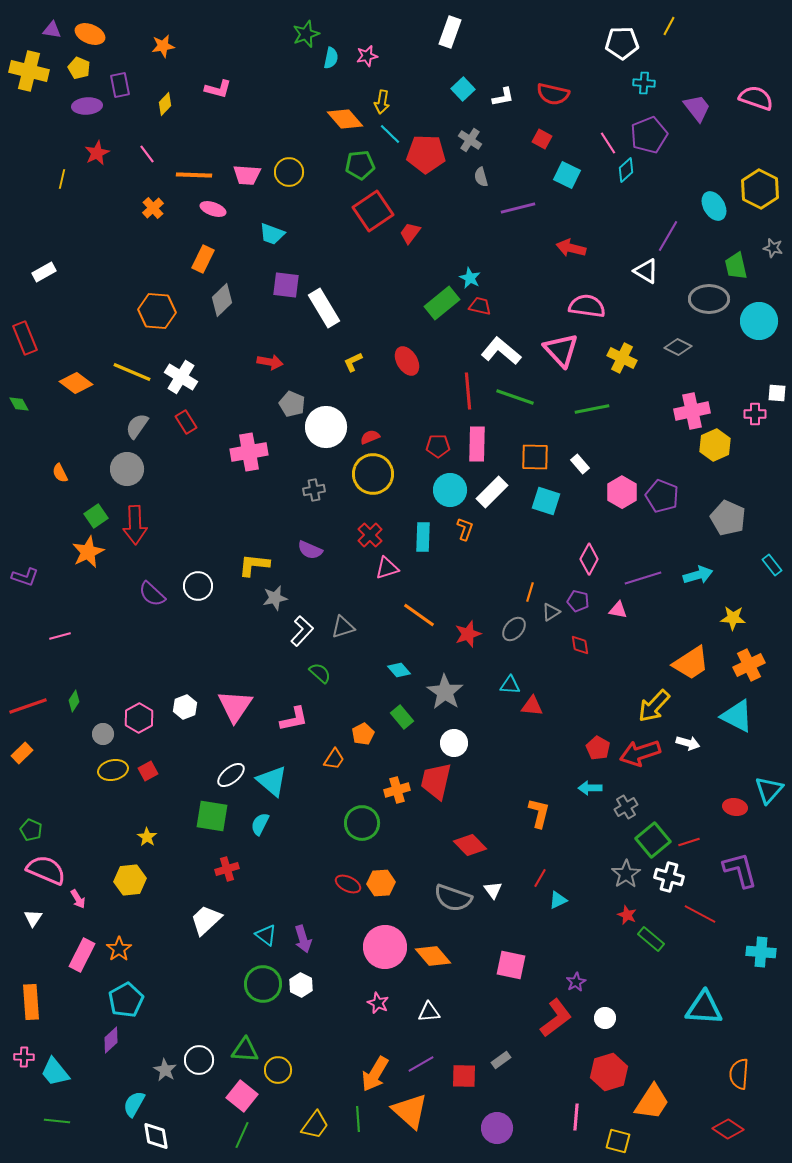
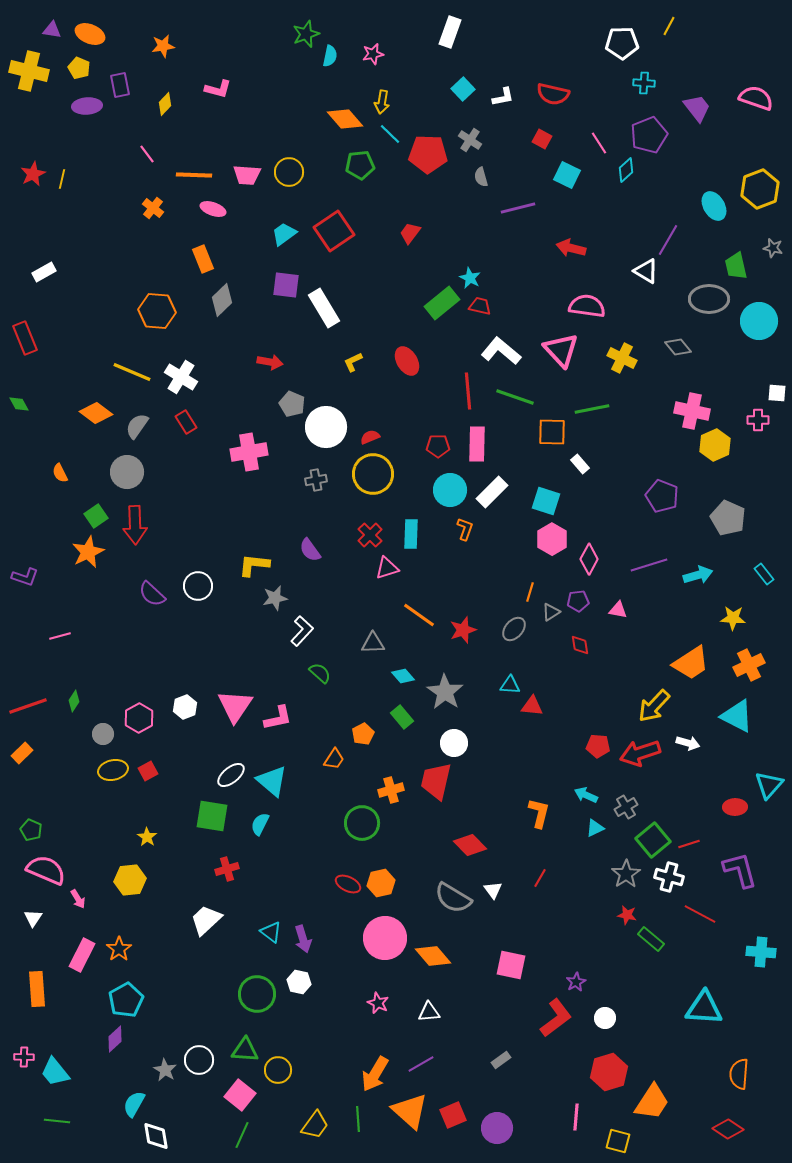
pink star at (367, 56): moved 6 px right, 2 px up
cyan semicircle at (331, 58): moved 1 px left, 2 px up
pink line at (608, 143): moved 9 px left
red star at (97, 153): moved 64 px left, 21 px down
red pentagon at (426, 154): moved 2 px right
yellow hexagon at (760, 189): rotated 12 degrees clockwise
orange cross at (153, 208): rotated 10 degrees counterclockwise
red square at (373, 211): moved 39 px left, 20 px down
cyan trapezoid at (272, 234): moved 12 px right; rotated 124 degrees clockwise
purple line at (668, 236): moved 4 px down
orange rectangle at (203, 259): rotated 48 degrees counterclockwise
gray diamond at (678, 347): rotated 24 degrees clockwise
orange diamond at (76, 383): moved 20 px right, 30 px down
pink cross at (692, 411): rotated 24 degrees clockwise
pink cross at (755, 414): moved 3 px right, 6 px down
orange square at (535, 457): moved 17 px right, 25 px up
gray circle at (127, 469): moved 3 px down
gray cross at (314, 490): moved 2 px right, 10 px up
pink hexagon at (622, 492): moved 70 px left, 47 px down
cyan rectangle at (423, 537): moved 12 px left, 3 px up
purple semicircle at (310, 550): rotated 30 degrees clockwise
cyan rectangle at (772, 565): moved 8 px left, 9 px down
purple line at (643, 578): moved 6 px right, 13 px up
purple pentagon at (578, 601): rotated 20 degrees counterclockwise
gray triangle at (343, 627): moved 30 px right, 16 px down; rotated 15 degrees clockwise
red star at (468, 634): moved 5 px left, 4 px up
cyan diamond at (399, 670): moved 4 px right, 6 px down
pink L-shape at (294, 719): moved 16 px left, 1 px up
red pentagon at (598, 748): moved 2 px up; rotated 25 degrees counterclockwise
cyan arrow at (590, 788): moved 4 px left, 7 px down; rotated 25 degrees clockwise
orange cross at (397, 790): moved 6 px left
cyan triangle at (769, 790): moved 5 px up
red ellipse at (735, 807): rotated 10 degrees counterclockwise
red line at (689, 842): moved 2 px down
orange hexagon at (381, 883): rotated 8 degrees counterclockwise
gray semicircle at (453, 898): rotated 12 degrees clockwise
cyan triangle at (558, 900): moved 37 px right, 72 px up
red star at (627, 915): rotated 12 degrees counterclockwise
cyan triangle at (266, 935): moved 5 px right, 3 px up
pink circle at (385, 947): moved 9 px up
green circle at (263, 984): moved 6 px left, 10 px down
white hexagon at (301, 985): moved 2 px left, 3 px up; rotated 15 degrees counterclockwise
orange rectangle at (31, 1002): moved 6 px right, 13 px up
purple diamond at (111, 1040): moved 4 px right, 1 px up
red square at (464, 1076): moved 11 px left, 39 px down; rotated 24 degrees counterclockwise
pink square at (242, 1096): moved 2 px left, 1 px up
